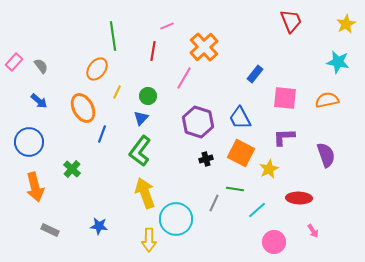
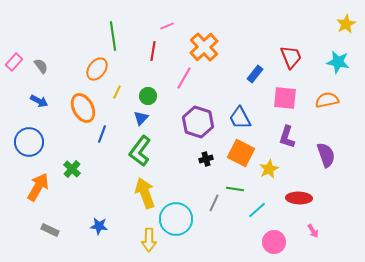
red trapezoid at (291, 21): moved 36 px down
blue arrow at (39, 101): rotated 12 degrees counterclockwise
purple L-shape at (284, 137): moved 3 px right; rotated 70 degrees counterclockwise
orange arrow at (35, 187): moved 3 px right; rotated 136 degrees counterclockwise
